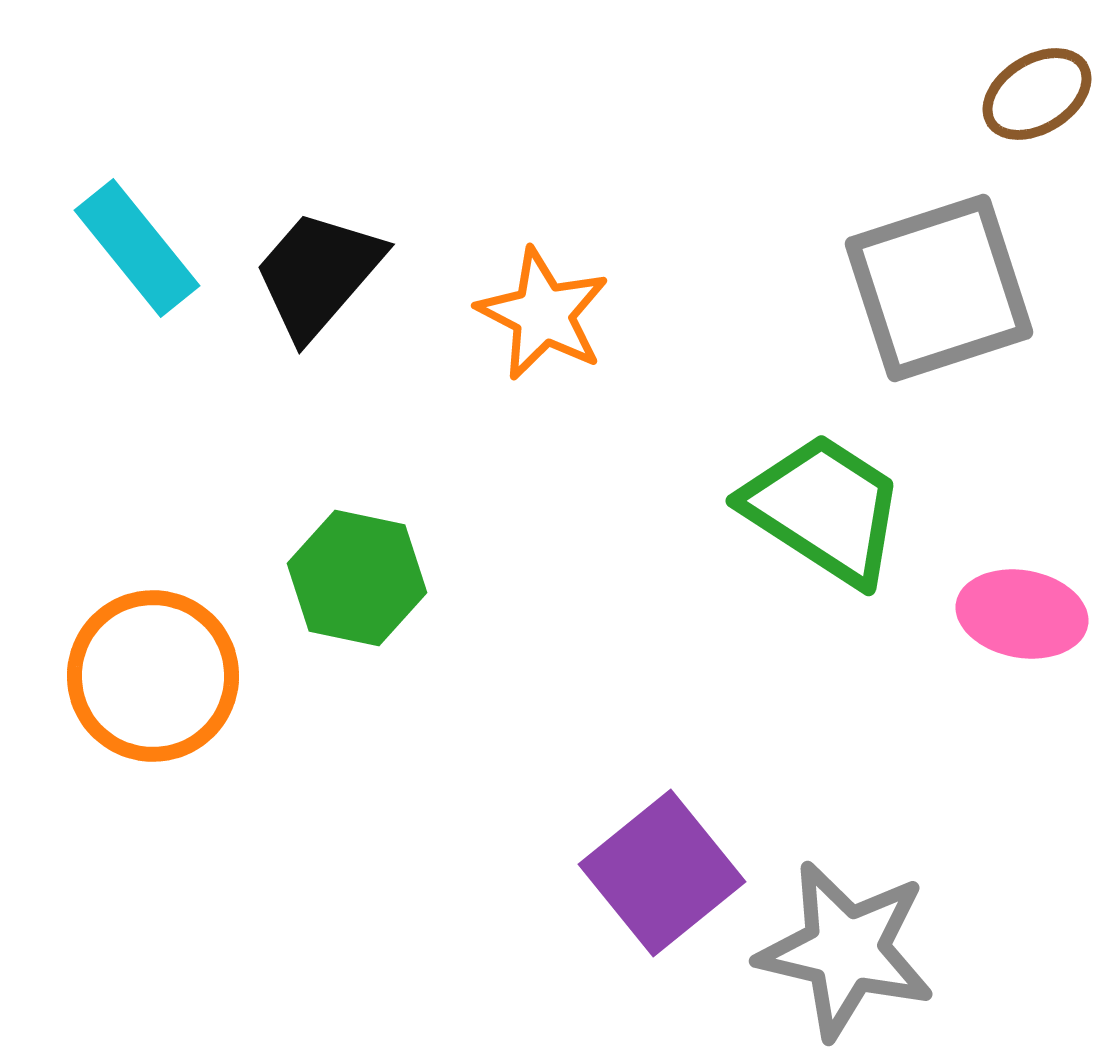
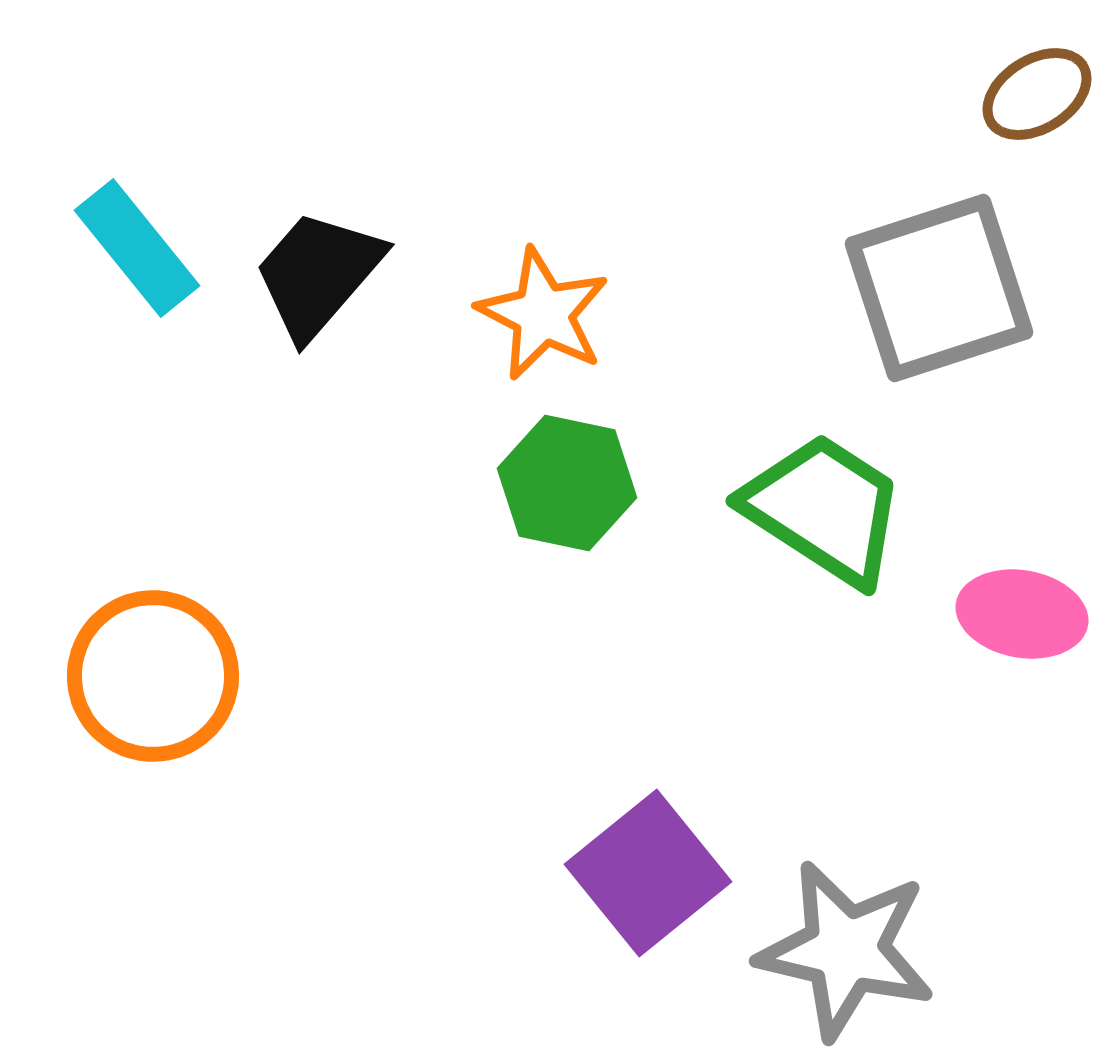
green hexagon: moved 210 px right, 95 px up
purple square: moved 14 px left
